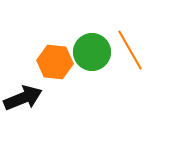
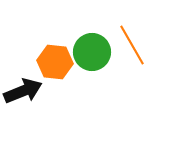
orange line: moved 2 px right, 5 px up
black arrow: moved 7 px up
